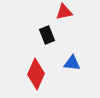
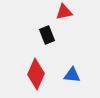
blue triangle: moved 12 px down
